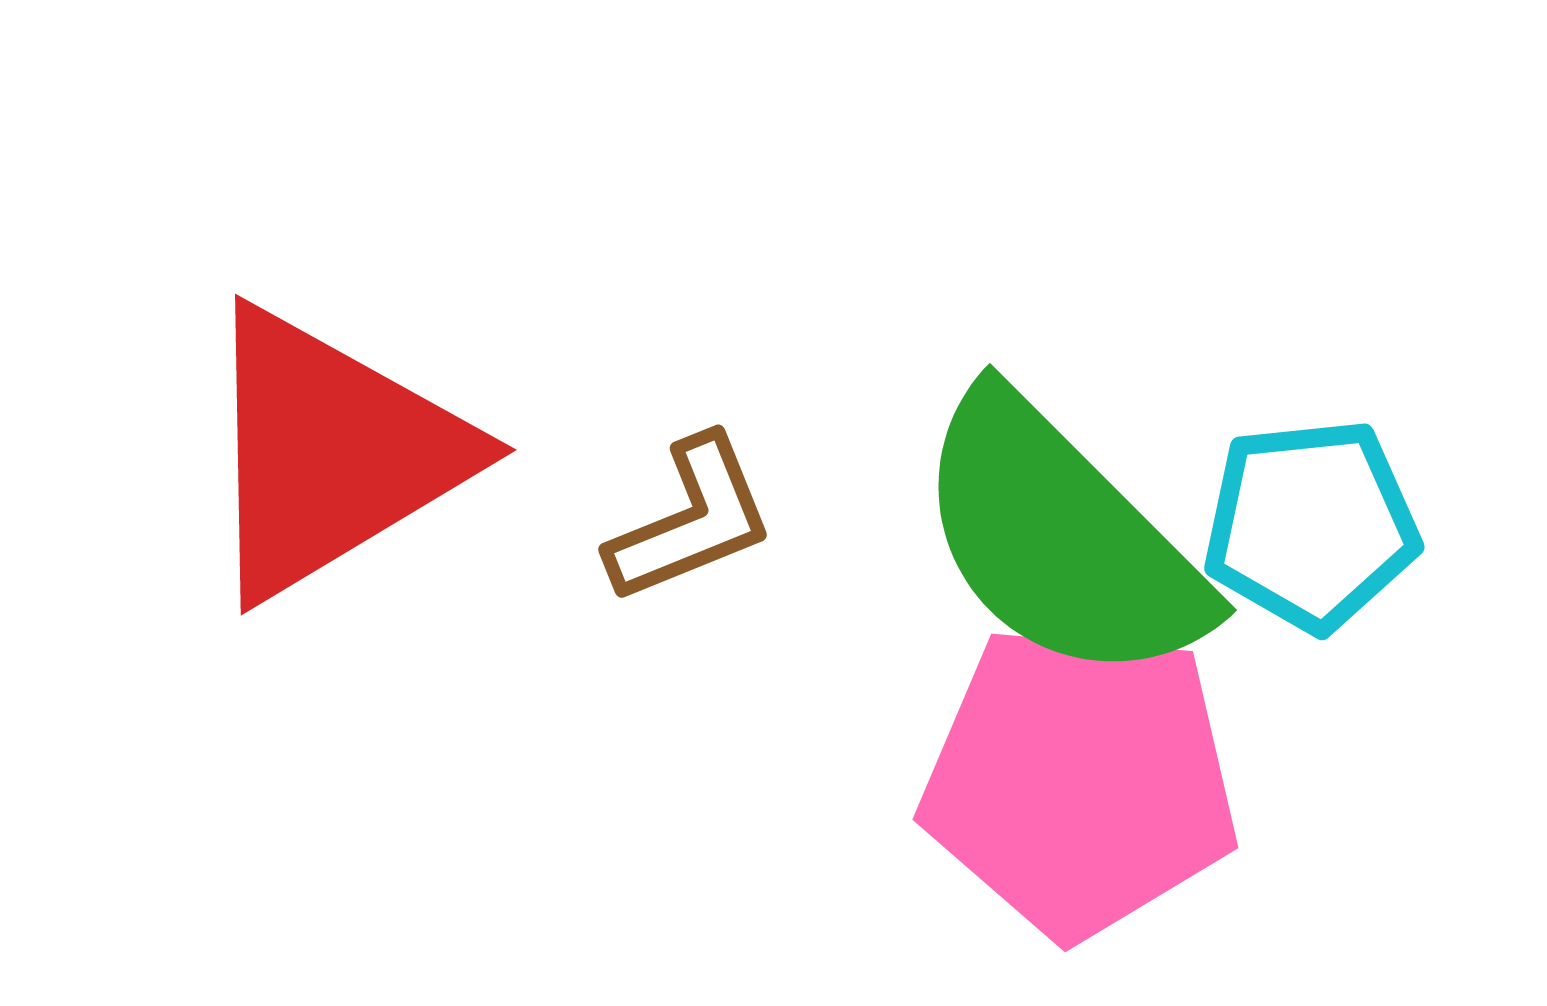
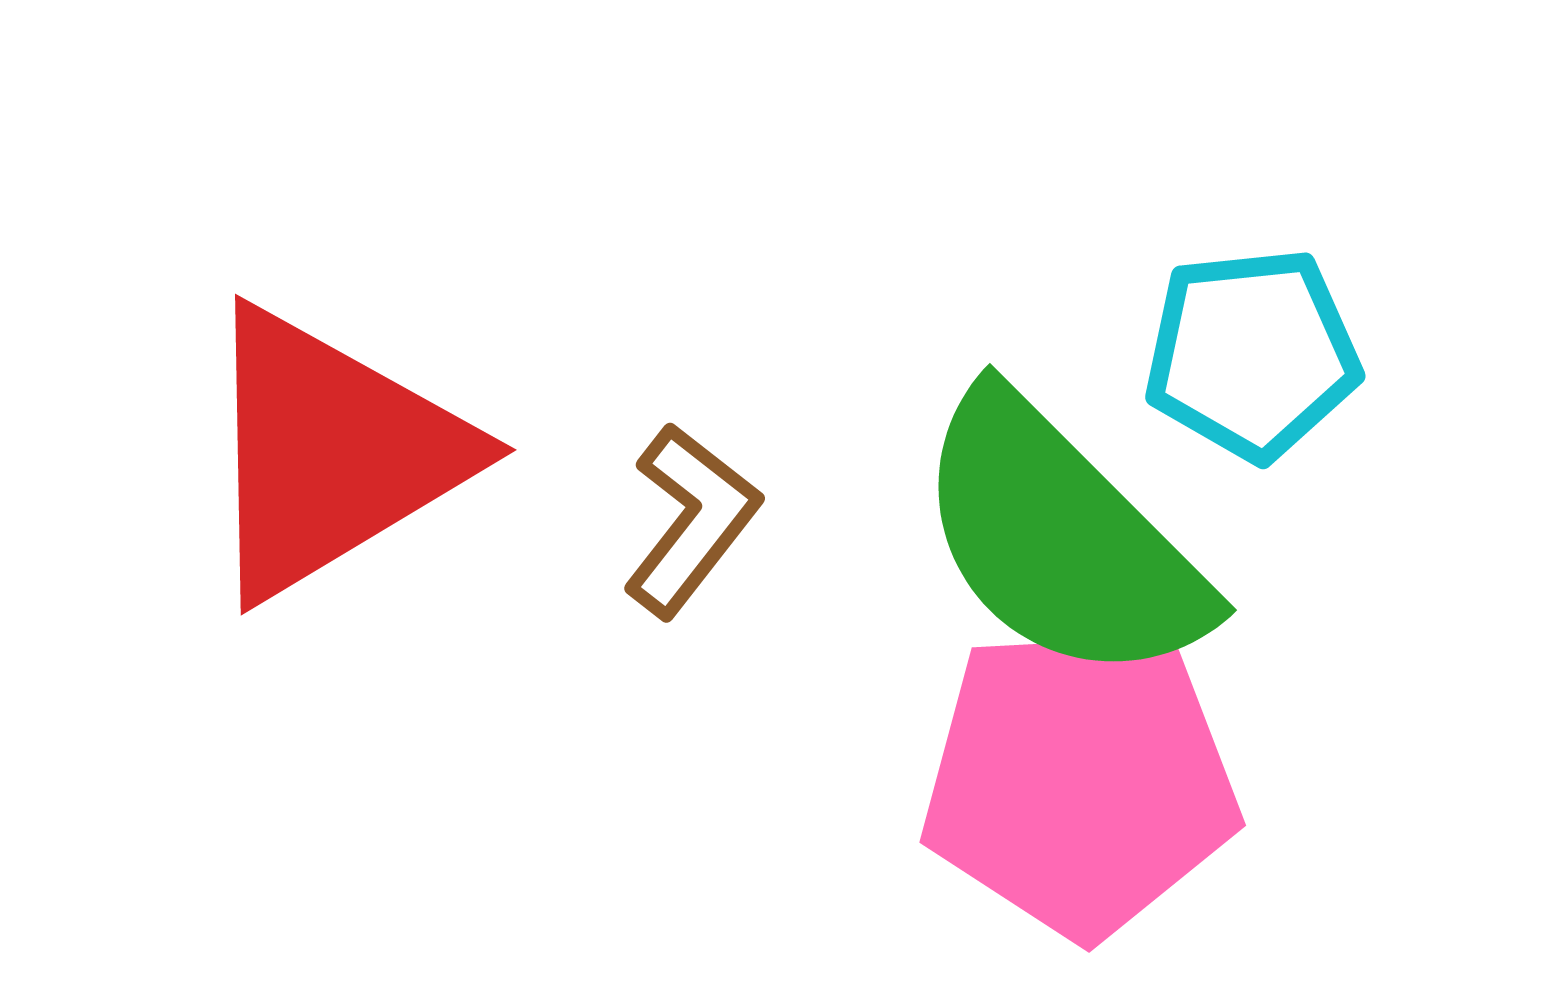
brown L-shape: rotated 30 degrees counterclockwise
cyan pentagon: moved 59 px left, 171 px up
pink pentagon: rotated 8 degrees counterclockwise
